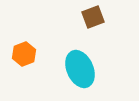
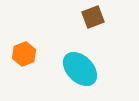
cyan ellipse: rotated 21 degrees counterclockwise
